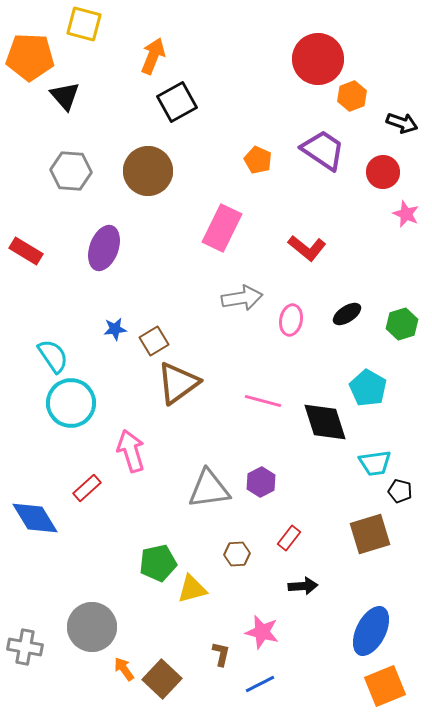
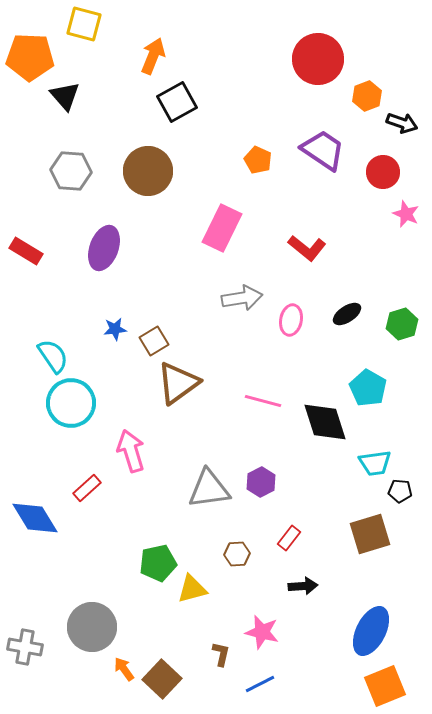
orange hexagon at (352, 96): moved 15 px right
black pentagon at (400, 491): rotated 10 degrees counterclockwise
